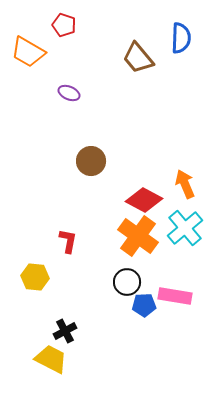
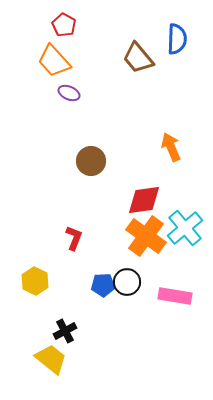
red pentagon: rotated 10 degrees clockwise
blue semicircle: moved 4 px left, 1 px down
orange trapezoid: moved 26 px right, 9 px down; rotated 18 degrees clockwise
orange arrow: moved 14 px left, 37 px up
red diamond: rotated 36 degrees counterclockwise
orange cross: moved 8 px right
red L-shape: moved 6 px right, 3 px up; rotated 10 degrees clockwise
yellow hexagon: moved 4 px down; rotated 20 degrees clockwise
blue pentagon: moved 41 px left, 20 px up
yellow trapezoid: rotated 12 degrees clockwise
